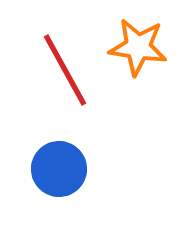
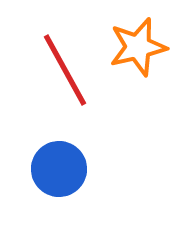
orange star: rotated 22 degrees counterclockwise
